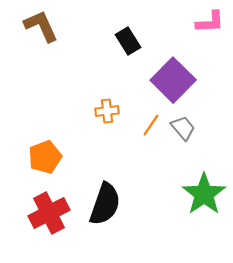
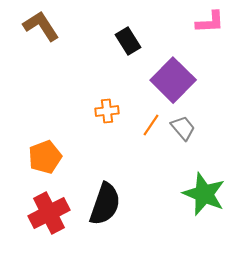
brown L-shape: rotated 9 degrees counterclockwise
green star: rotated 15 degrees counterclockwise
